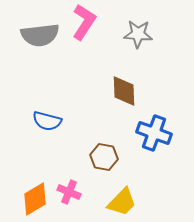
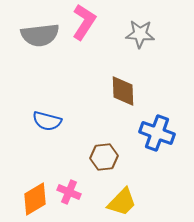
gray star: moved 2 px right
brown diamond: moved 1 px left
blue cross: moved 3 px right
brown hexagon: rotated 16 degrees counterclockwise
